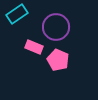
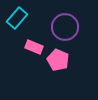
cyan rectangle: moved 4 px down; rotated 15 degrees counterclockwise
purple circle: moved 9 px right
